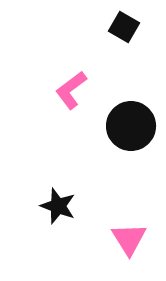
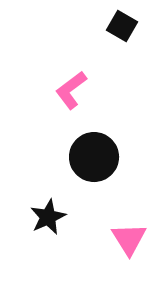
black square: moved 2 px left, 1 px up
black circle: moved 37 px left, 31 px down
black star: moved 10 px left, 11 px down; rotated 27 degrees clockwise
